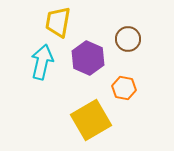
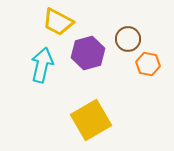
yellow trapezoid: rotated 72 degrees counterclockwise
purple hexagon: moved 5 px up; rotated 20 degrees clockwise
cyan arrow: moved 3 px down
orange hexagon: moved 24 px right, 24 px up
